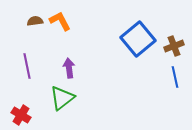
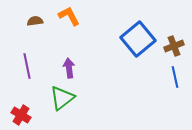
orange L-shape: moved 9 px right, 5 px up
